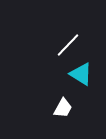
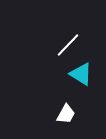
white trapezoid: moved 3 px right, 6 px down
